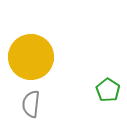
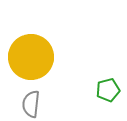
green pentagon: rotated 25 degrees clockwise
